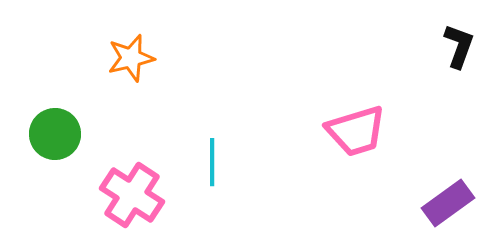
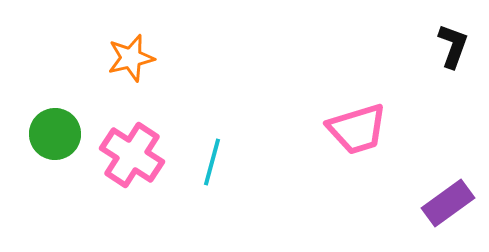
black L-shape: moved 6 px left
pink trapezoid: moved 1 px right, 2 px up
cyan line: rotated 15 degrees clockwise
pink cross: moved 40 px up
